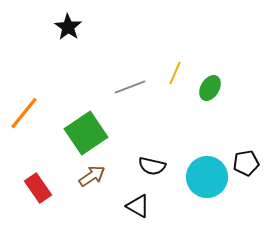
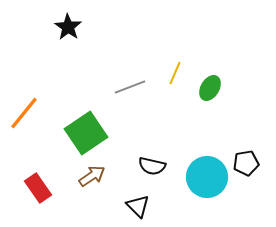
black triangle: rotated 15 degrees clockwise
